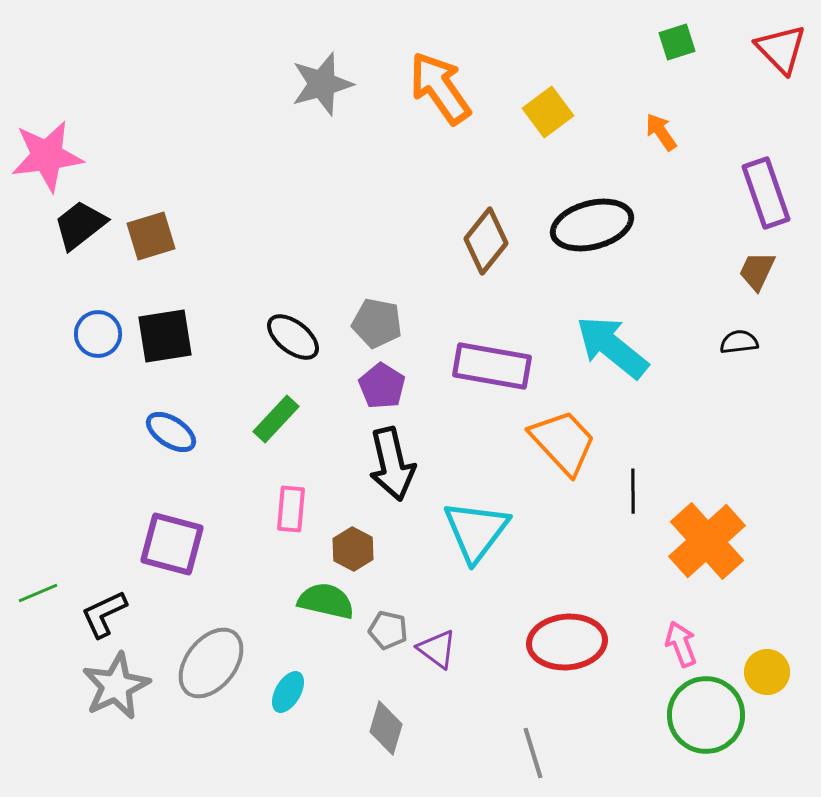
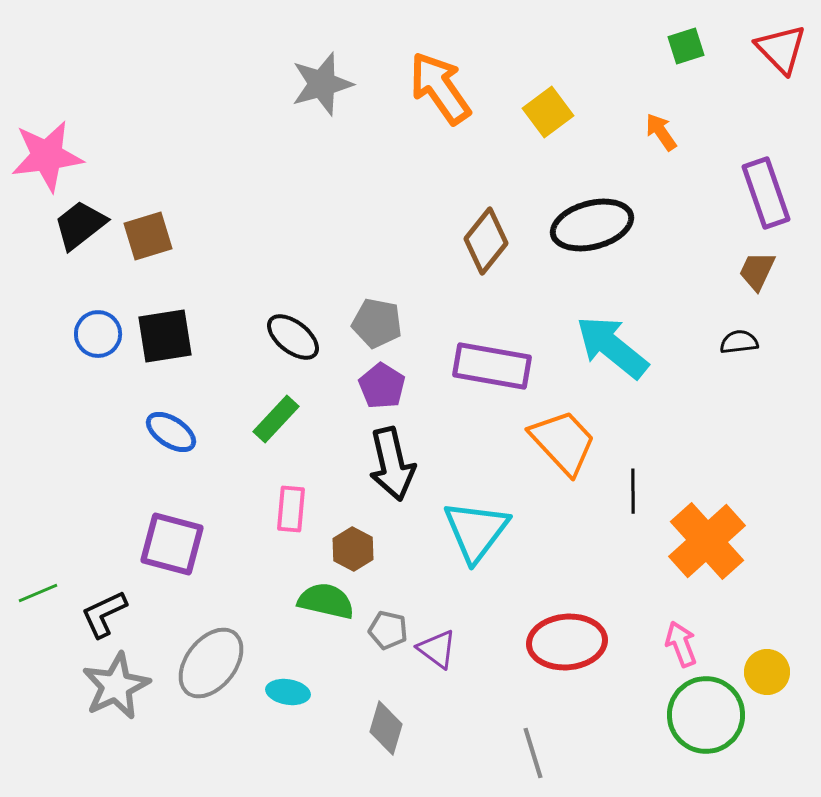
green square at (677, 42): moved 9 px right, 4 px down
brown square at (151, 236): moved 3 px left
cyan ellipse at (288, 692): rotated 69 degrees clockwise
